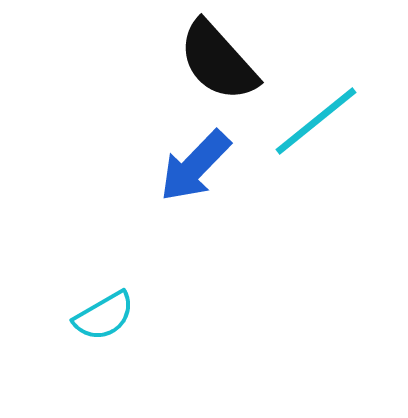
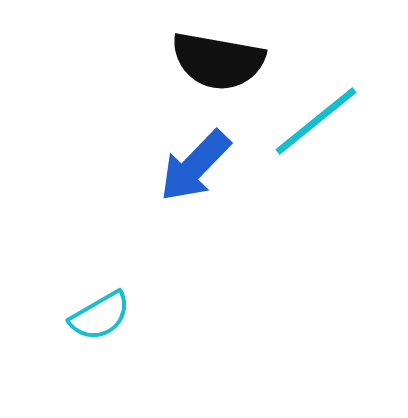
black semicircle: rotated 38 degrees counterclockwise
cyan semicircle: moved 4 px left
